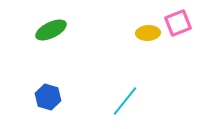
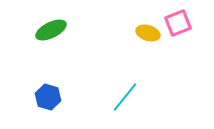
yellow ellipse: rotated 20 degrees clockwise
cyan line: moved 4 px up
